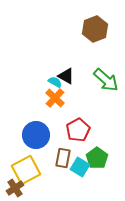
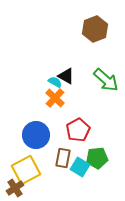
green pentagon: rotated 30 degrees clockwise
